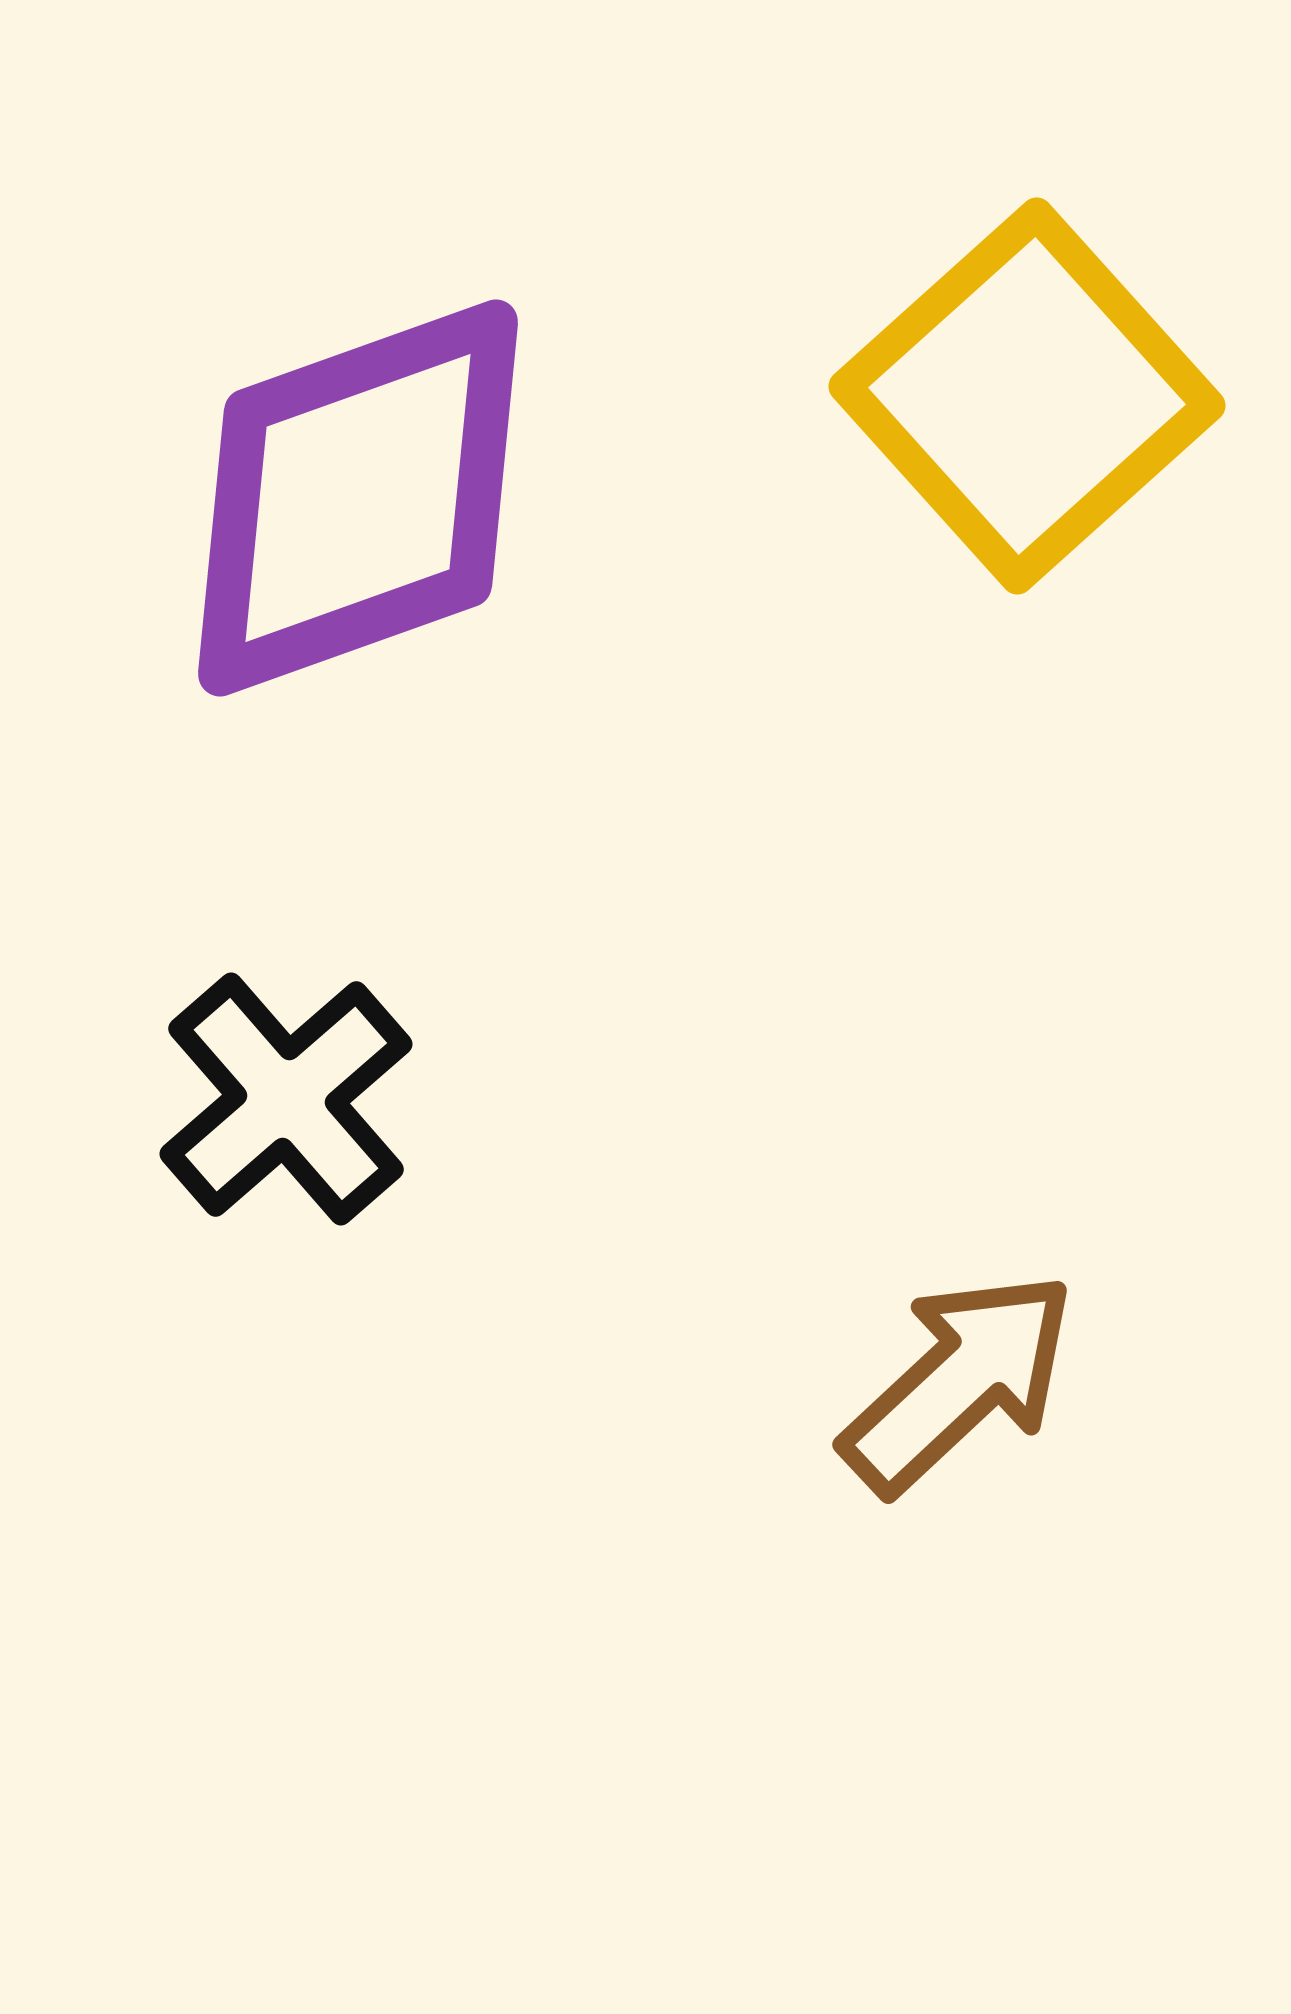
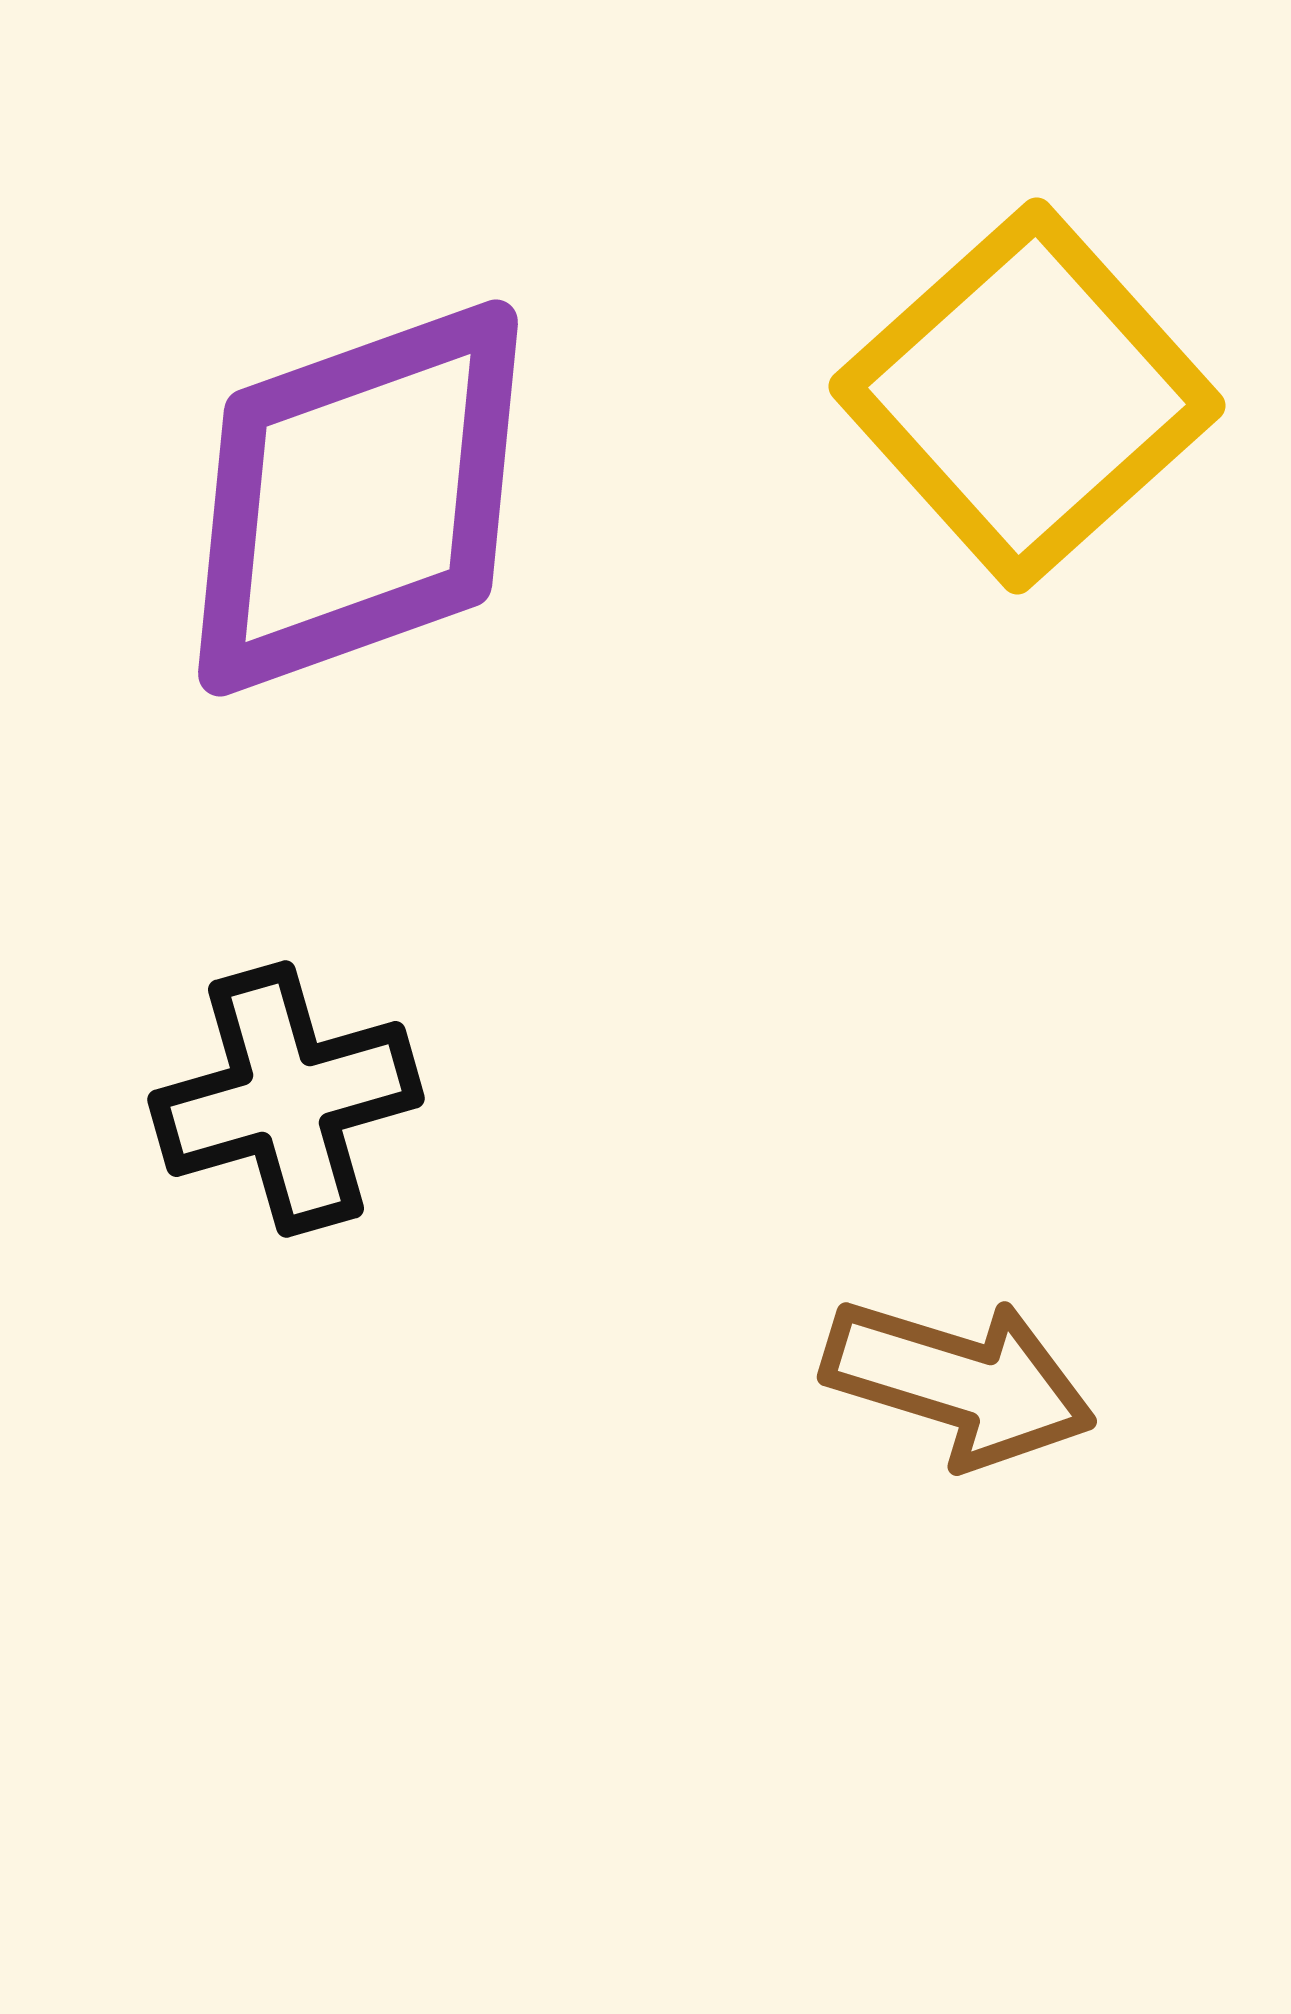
black cross: rotated 25 degrees clockwise
brown arrow: rotated 60 degrees clockwise
